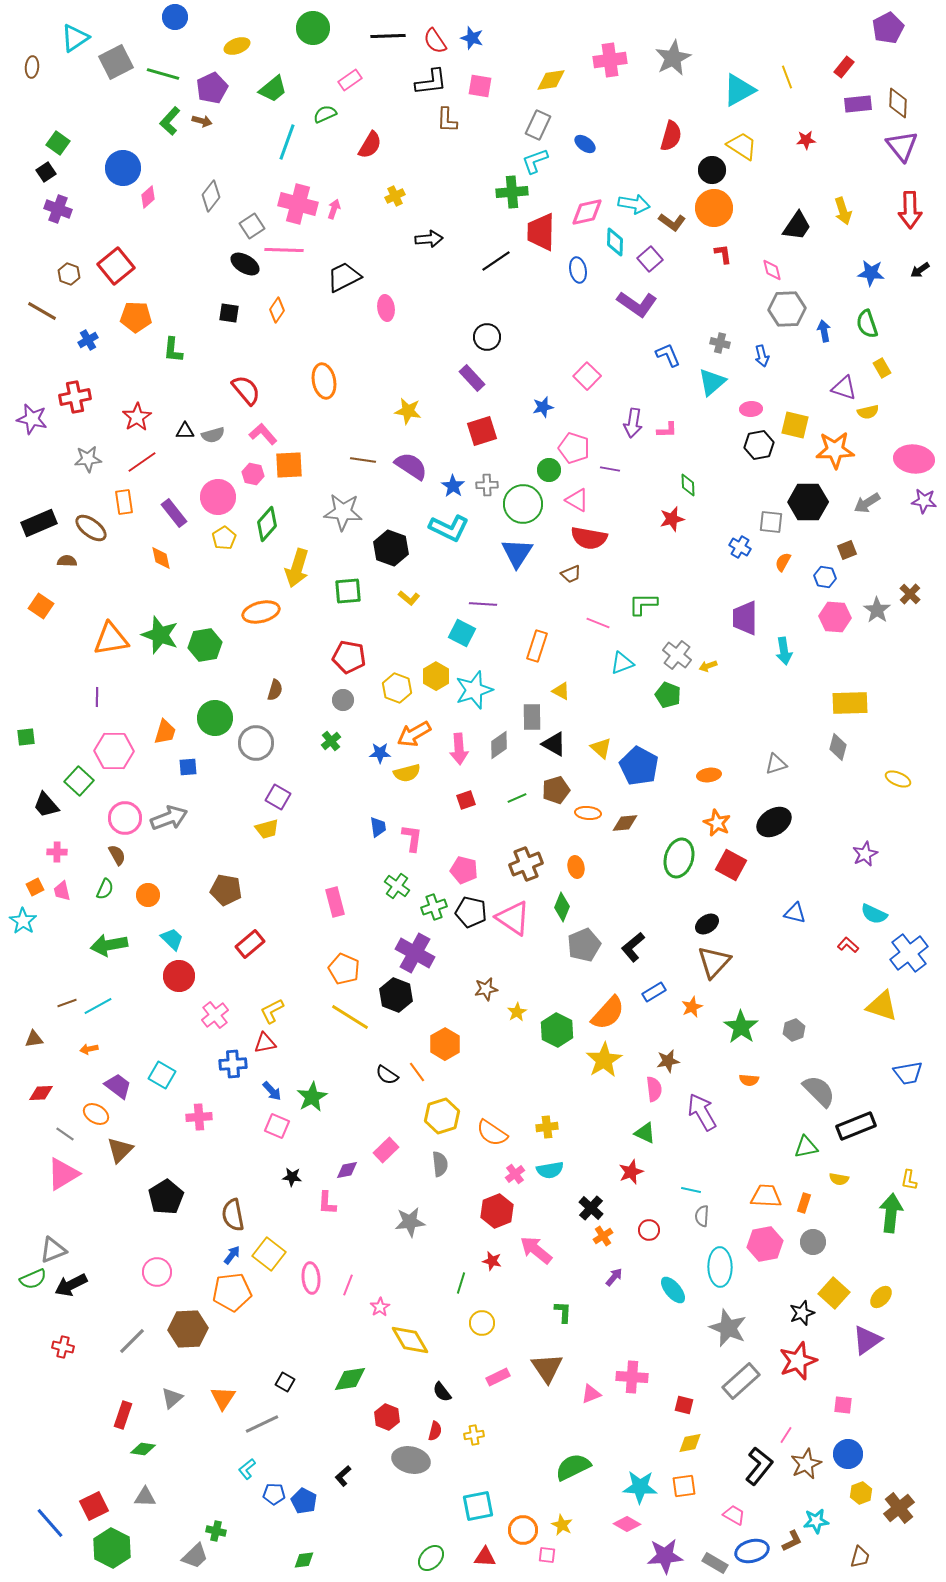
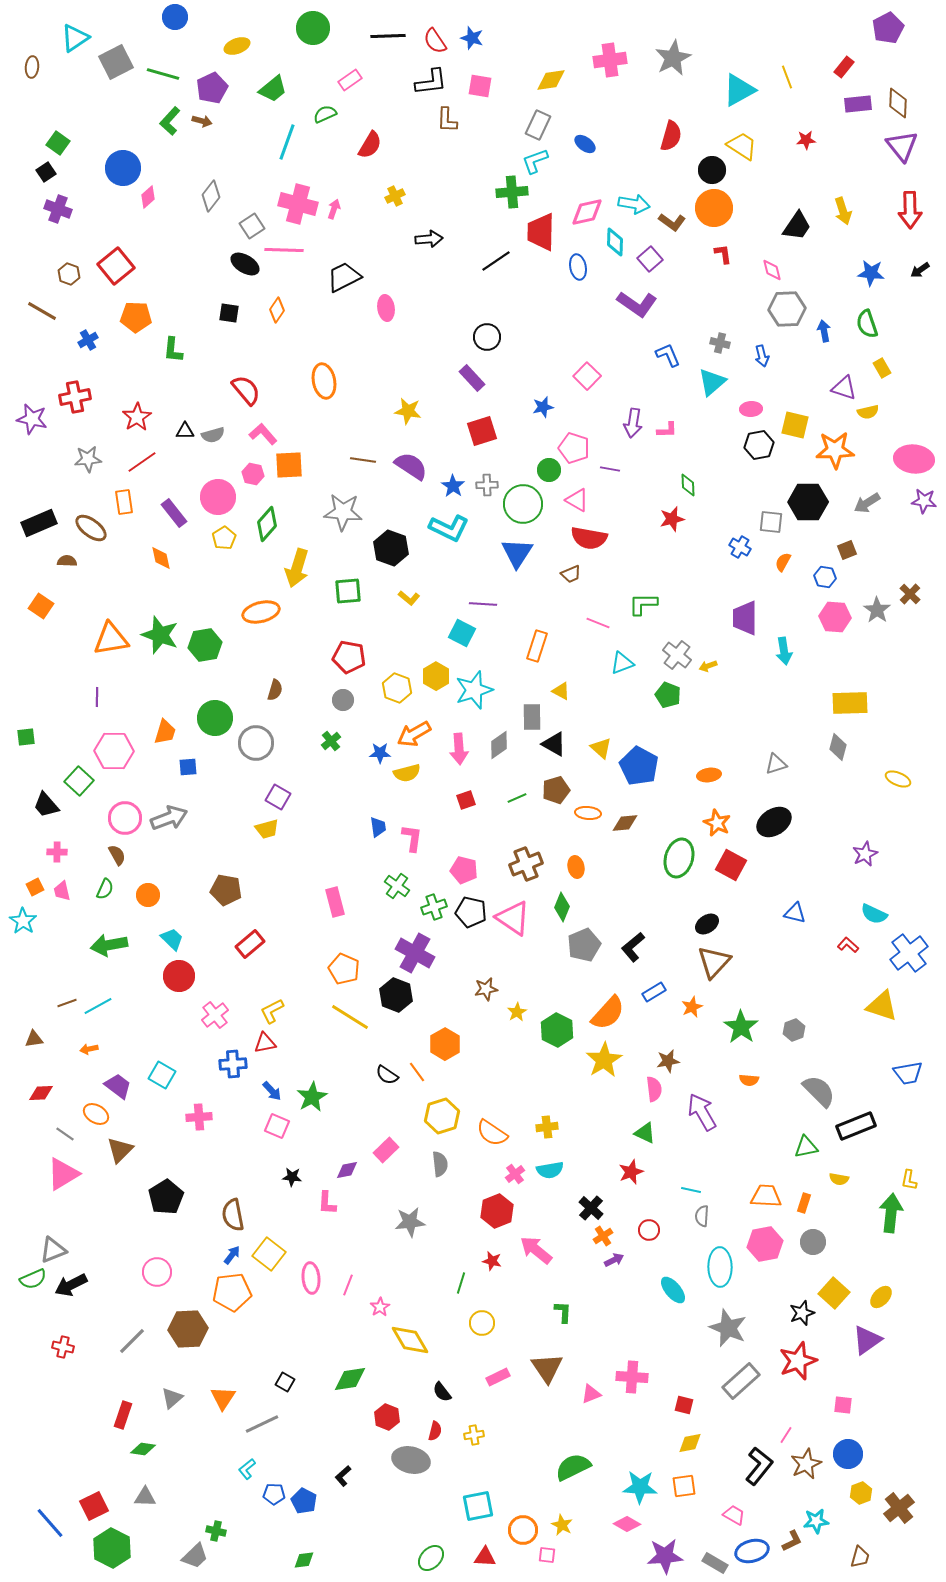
blue ellipse at (578, 270): moved 3 px up
purple arrow at (614, 1277): moved 17 px up; rotated 24 degrees clockwise
